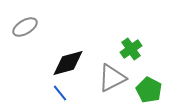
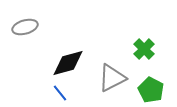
gray ellipse: rotated 15 degrees clockwise
green cross: moved 13 px right; rotated 10 degrees counterclockwise
green pentagon: moved 2 px right
